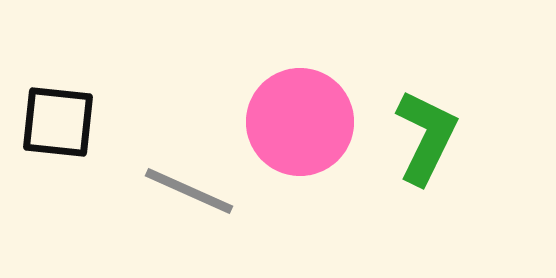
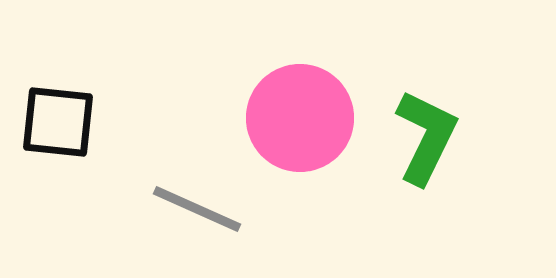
pink circle: moved 4 px up
gray line: moved 8 px right, 18 px down
